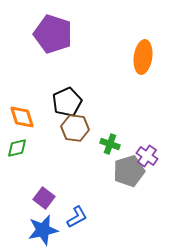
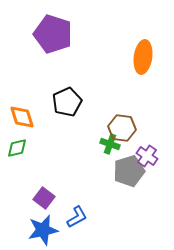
brown hexagon: moved 47 px right
